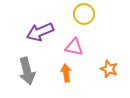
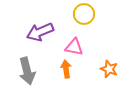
orange arrow: moved 4 px up
